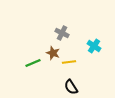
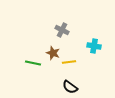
gray cross: moved 3 px up
cyan cross: rotated 24 degrees counterclockwise
green line: rotated 35 degrees clockwise
black semicircle: moved 1 px left; rotated 21 degrees counterclockwise
